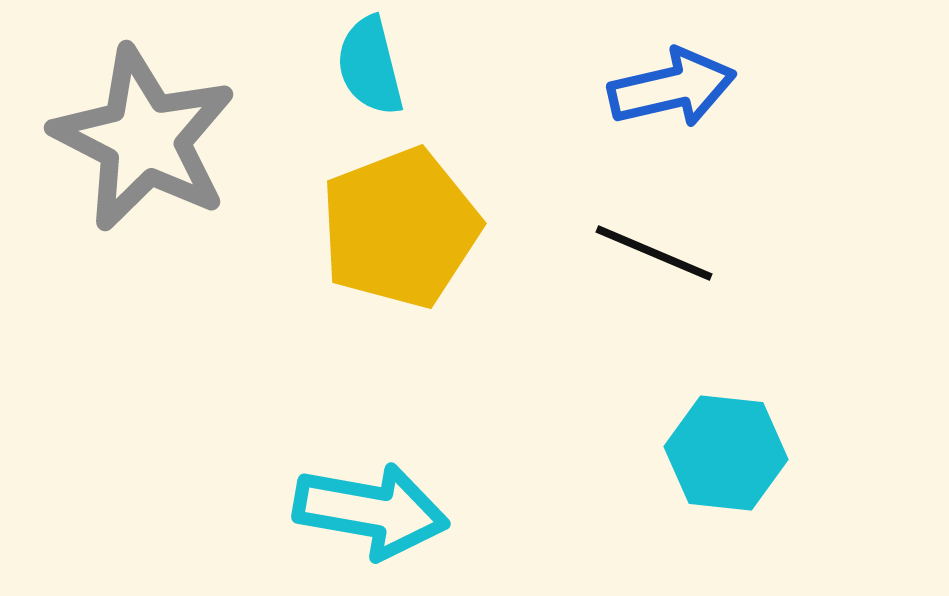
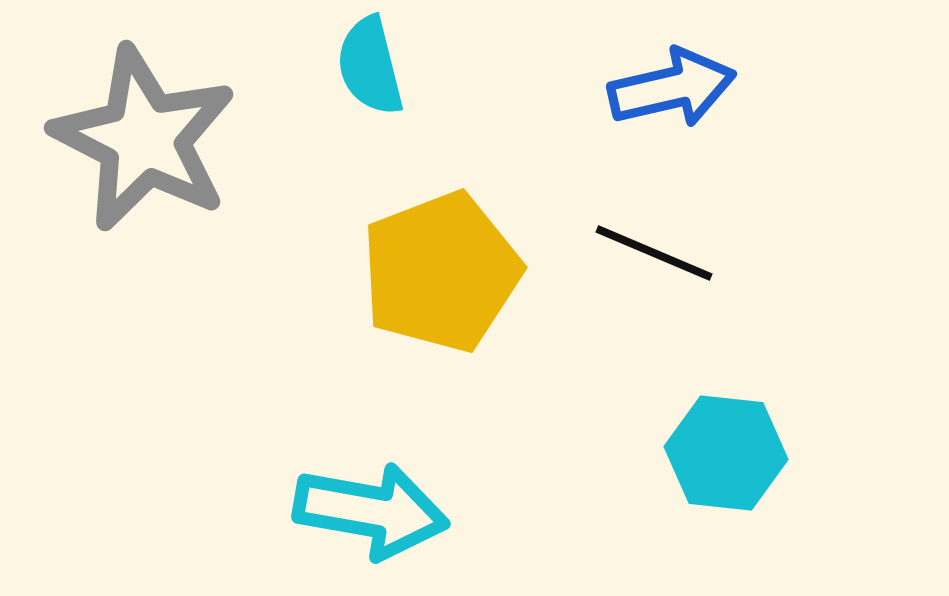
yellow pentagon: moved 41 px right, 44 px down
